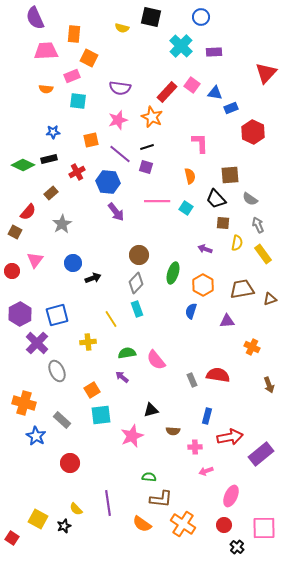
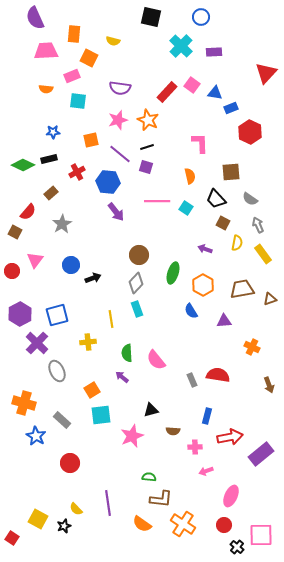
yellow semicircle at (122, 28): moved 9 px left, 13 px down
orange star at (152, 117): moved 4 px left, 3 px down
red hexagon at (253, 132): moved 3 px left
brown square at (230, 175): moved 1 px right, 3 px up
brown square at (223, 223): rotated 24 degrees clockwise
blue circle at (73, 263): moved 2 px left, 2 px down
blue semicircle at (191, 311): rotated 49 degrees counterclockwise
yellow line at (111, 319): rotated 24 degrees clockwise
purple triangle at (227, 321): moved 3 px left
green semicircle at (127, 353): rotated 84 degrees counterclockwise
pink square at (264, 528): moved 3 px left, 7 px down
